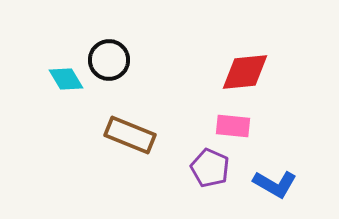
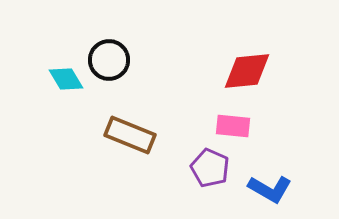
red diamond: moved 2 px right, 1 px up
blue L-shape: moved 5 px left, 5 px down
